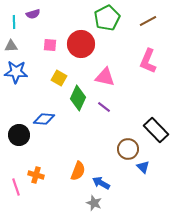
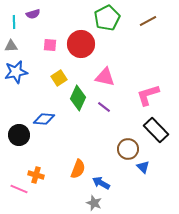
pink L-shape: moved 34 px down; rotated 50 degrees clockwise
blue star: rotated 15 degrees counterclockwise
yellow square: rotated 28 degrees clockwise
orange semicircle: moved 2 px up
pink line: moved 3 px right, 2 px down; rotated 48 degrees counterclockwise
